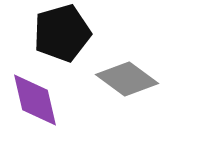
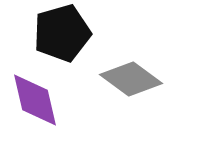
gray diamond: moved 4 px right
